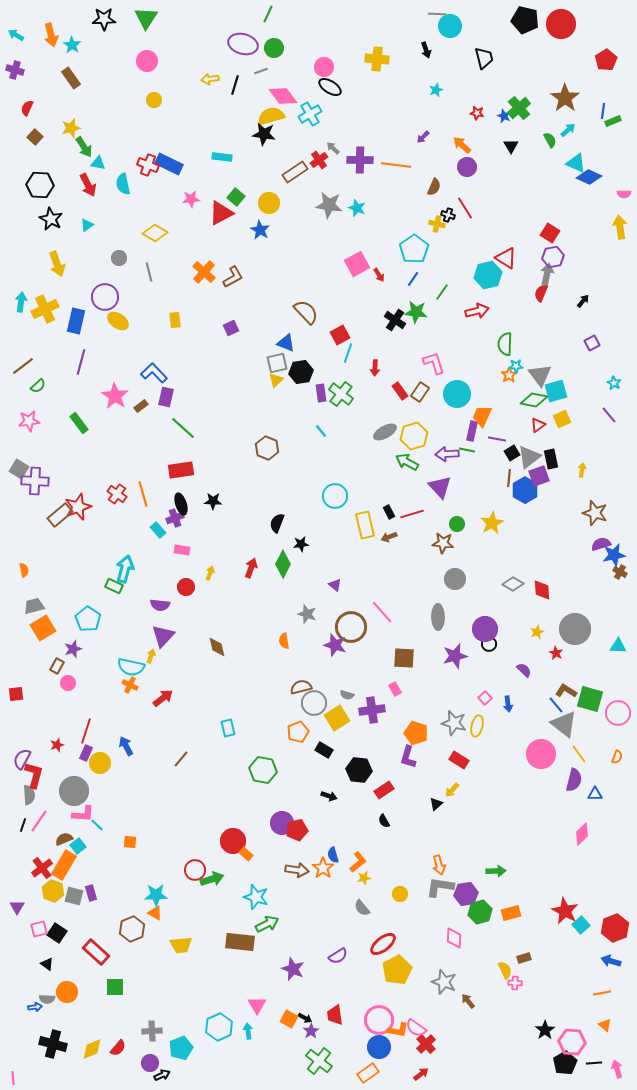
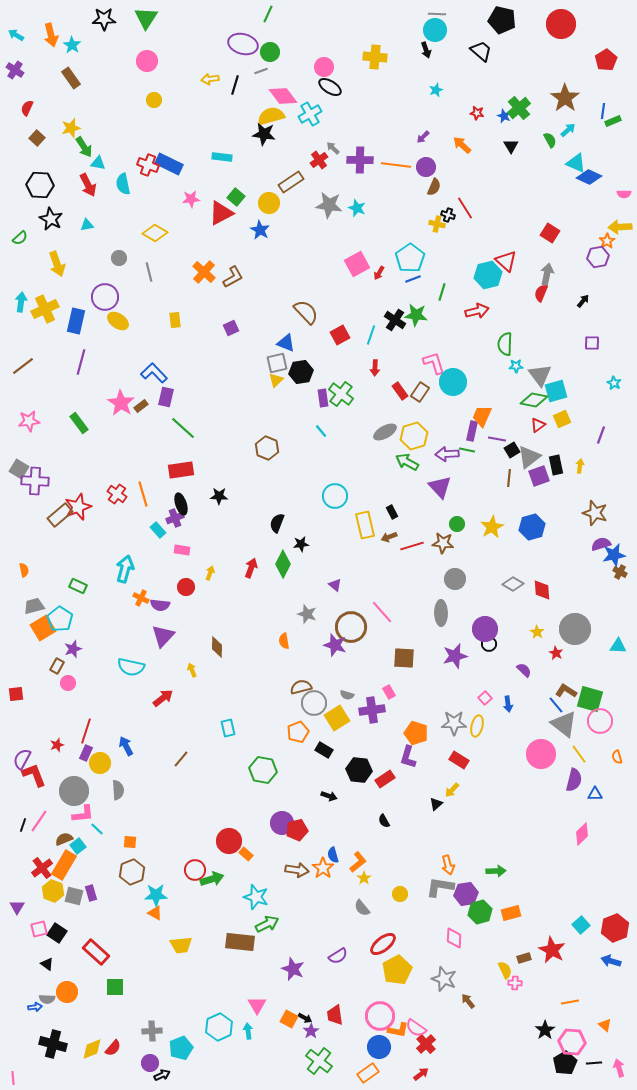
black pentagon at (525, 20): moved 23 px left
cyan circle at (450, 26): moved 15 px left, 4 px down
green circle at (274, 48): moved 4 px left, 4 px down
black trapezoid at (484, 58): moved 3 px left, 7 px up; rotated 35 degrees counterclockwise
yellow cross at (377, 59): moved 2 px left, 2 px up
purple cross at (15, 70): rotated 18 degrees clockwise
brown square at (35, 137): moved 2 px right, 1 px down
purple circle at (467, 167): moved 41 px left
brown rectangle at (295, 172): moved 4 px left, 10 px down
cyan triangle at (87, 225): rotated 24 degrees clockwise
yellow arrow at (620, 227): rotated 85 degrees counterclockwise
cyan pentagon at (414, 249): moved 4 px left, 9 px down
purple hexagon at (553, 257): moved 45 px right
red triangle at (506, 258): moved 3 px down; rotated 10 degrees clockwise
red arrow at (379, 275): moved 2 px up; rotated 64 degrees clockwise
blue line at (413, 279): rotated 35 degrees clockwise
green line at (442, 292): rotated 18 degrees counterclockwise
green star at (416, 312): moved 3 px down
purple square at (592, 343): rotated 28 degrees clockwise
cyan line at (348, 353): moved 23 px right, 18 px up
orange star at (509, 375): moved 98 px right, 134 px up
green semicircle at (38, 386): moved 18 px left, 148 px up
purple rectangle at (321, 393): moved 2 px right, 5 px down
cyan circle at (457, 394): moved 4 px left, 12 px up
pink star at (115, 396): moved 6 px right, 7 px down
purple line at (609, 415): moved 8 px left, 20 px down; rotated 60 degrees clockwise
black square at (512, 453): moved 3 px up
black rectangle at (551, 459): moved 5 px right, 6 px down
yellow arrow at (582, 470): moved 2 px left, 4 px up
blue hexagon at (525, 490): moved 7 px right, 37 px down; rotated 15 degrees clockwise
black star at (213, 501): moved 6 px right, 5 px up
black rectangle at (389, 512): moved 3 px right
red line at (412, 514): moved 32 px down
yellow star at (492, 523): moved 4 px down
green rectangle at (114, 586): moved 36 px left
gray ellipse at (438, 617): moved 3 px right, 4 px up
cyan pentagon at (88, 619): moved 28 px left
yellow star at (537, 632): rotated 16 degrees counterclockwise
brown diamond at (217, 647): rotated 15 degrees clockwise
yellow arrow at (151, 656): moved 41 px right, 14 px down; rotated 40 degrees counterclockwise
orange cross at (130, 685): moved 11 px right, 87 px up
pink rectangle at (395, 689): moved 6 px left, 3 px down
pink circle at (618, 713): moved 18 px left, 8 px down
gray star at (454, 723): rotated 15 degrees counterclockwise
orange semicircle at (617, 757): rotated 144 degrees clockwise
red L-shape at (34, 775): rotated 36 degrees counterclockwise
red rectangle at (384, 790): moved 1 px right, 11 px up
gray semicircle at (29, 795): moved 89 px right, 5 px up
pink L-shape at (83, 814): rotated 10 degrees counterclockwise
cyan line at (97, 825): moved 4 px down
red circle at (233, 841): moved 4 px left
orange arrow at (439, 865): moved 9 px right
yellow star at (364, 878): rotated 24 degrees counterclockwise
red star at (565, 911): moved 13 px left, 39 px down
brown hexagon at (132, 929): moved 57 px up
gray star at (444, 982): moved 3 px up
orange line at (602, 993): moved 32 px left, 9 px down
pink circle at (379, 1020): moved 1 px right, 4 px up
red semicircle at (118, 1048): moved 5 px left
pink arrow at (617, 1069): moved 2 px right, 1 px up
